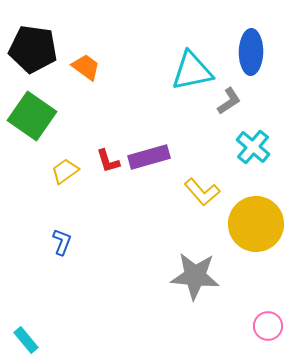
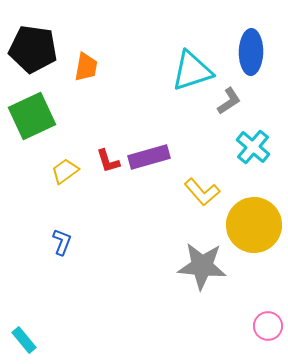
orange trapezoid: rotated 64 degrees clockwise
cyan triangle: rotated 6 degrees counterclockwise
green square: rotated 30 degrees clockwise
yellow circle: moved 2 px left, 1 px down
gray star: moved 7 px right, 10 px up
cyan rectangle: moved 2 px left
